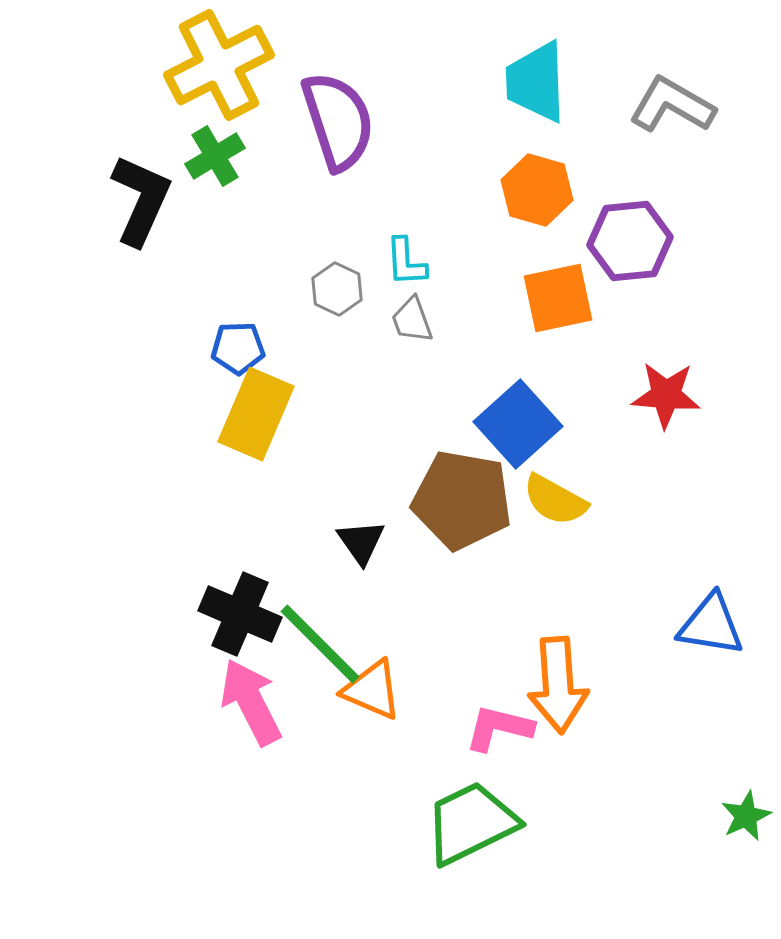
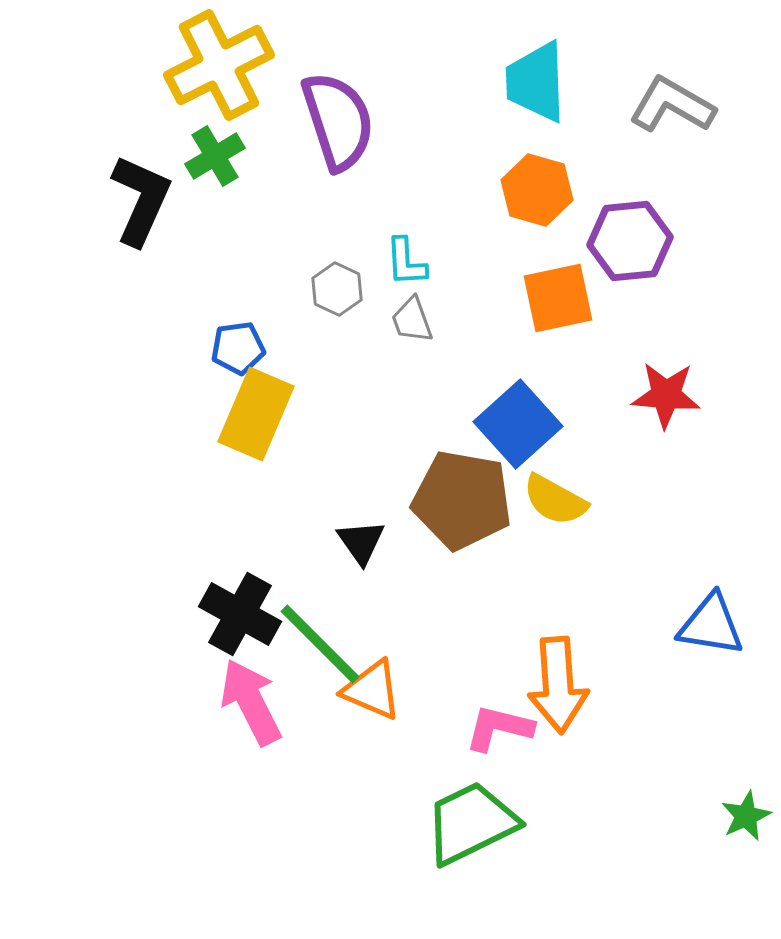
blue pentagon: rotated 6 degrees counterclockwise
black cross: rotated 6 degrees clockwise
